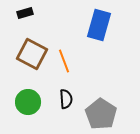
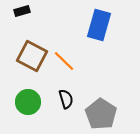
black rectangle: moved 3 px left, 2 px up
brown square: moved 2 px down
orange line: rotated 25 degrees counterclockwise
black semicircle: rotated 12 degrees counterclockwise
